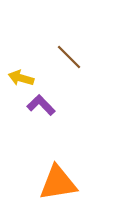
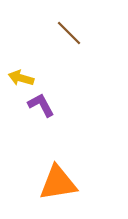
brown line: moved 24 px up
purple L-shape: rotated 16 degrees clockwise
